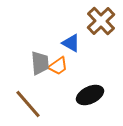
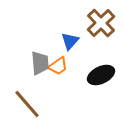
brown cross: moved 2 px down
blue triangle: moved 1 px left, 2 px up; rotated 42 degrees clockwise
black ellipse: moved 11 px right, 20 px up
brown line: moved 1 px left
